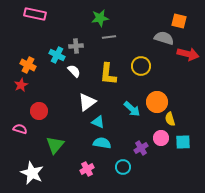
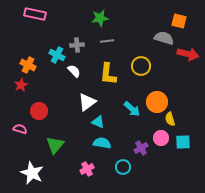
gray line: moved 2 px left, 4 px down
gray cross: moved 1 px right, 1 px up
